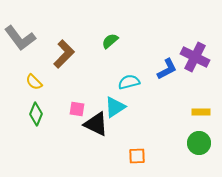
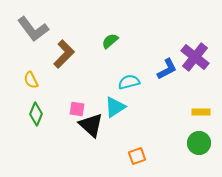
gray L-shape: moved 13 px right, 9 px up
purple cross: rotated 12 degrees clockwise
yellow semicircle: moved 3 px left, 2 px up; rotated 18 degrees clockwise
black triangle: moved 5 px left, 1 px down; rotated 16 degrees clockwise
orange square: rotated 18 degrees counterclockwise
